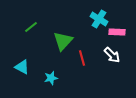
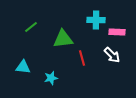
cyan cross: moved 3 px left, 1 px down; rotated 30 degrees counterclockwise
green triangle: moved 2 px up; rotated 40 degrees clockwise
cyan triangle: moved 1 px right; rotated 21 degrees counterclockwise
